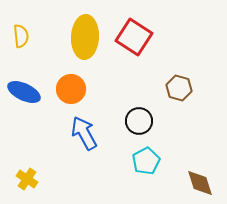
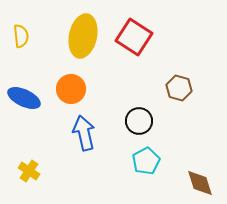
yellow ellipse: moved 2 px left, 1 px up; rotated 9 degrees clockwise
blue ellipse: moved 6 px down
blue arrow: rotated 16 degrees clockwise
yellow cross: moved 2 px right, 8 px up
